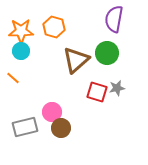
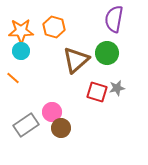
gray rectangle: moved 1 px right, 2 px up; rotated 20 degrees counterclockwise
